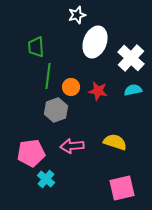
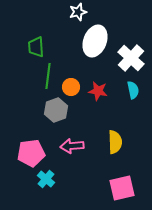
white star: moved 1 px right, 3 px up
white ellipse: moved 1 px up
cyan semicircle: rotated 90 degrees clockwise
yellow semicircle: rotated 70 degrees clockwise
